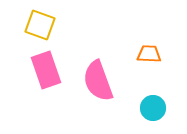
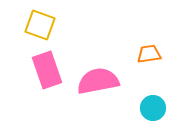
orange trapezoid: rotated 10 degrees counterclockwise
pink rectangle: moved 1 px right
pink semicircle: rotated 99 degrees clockwise
